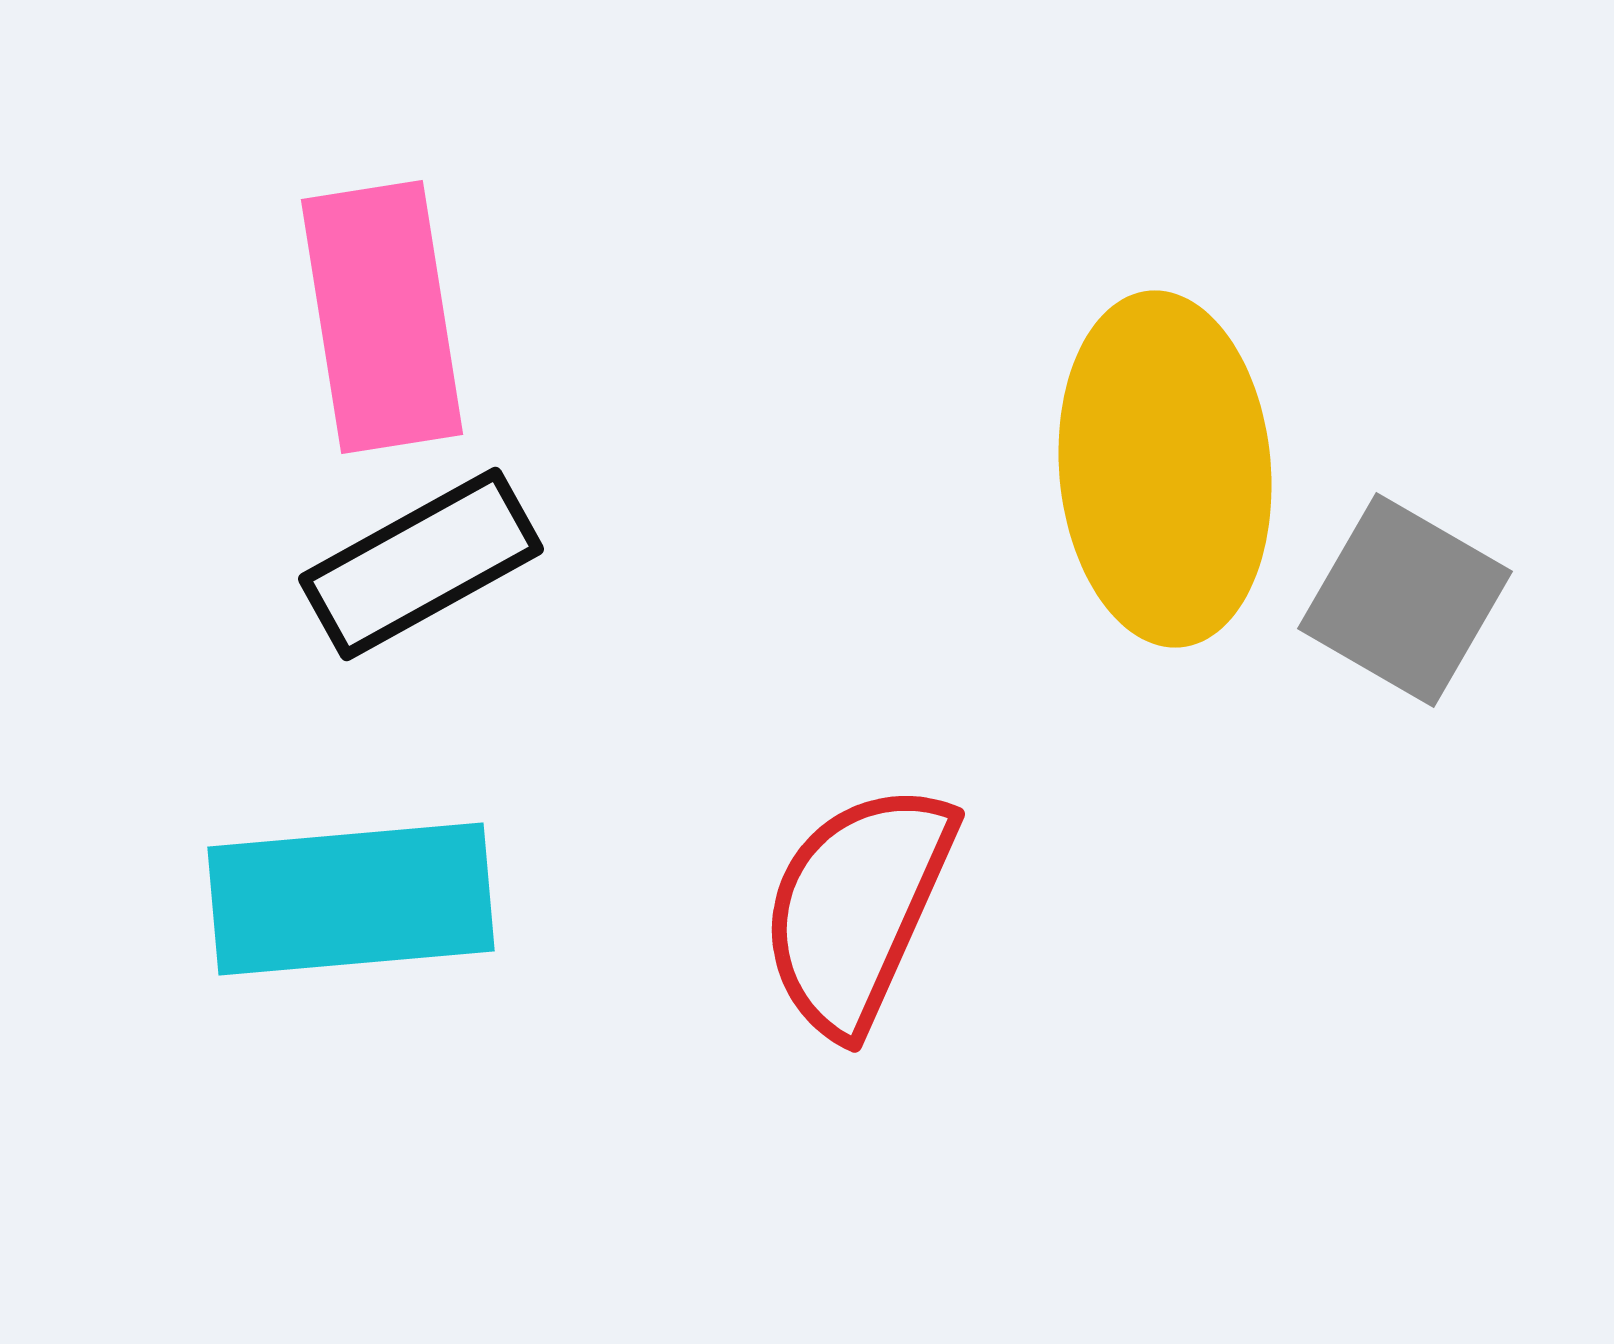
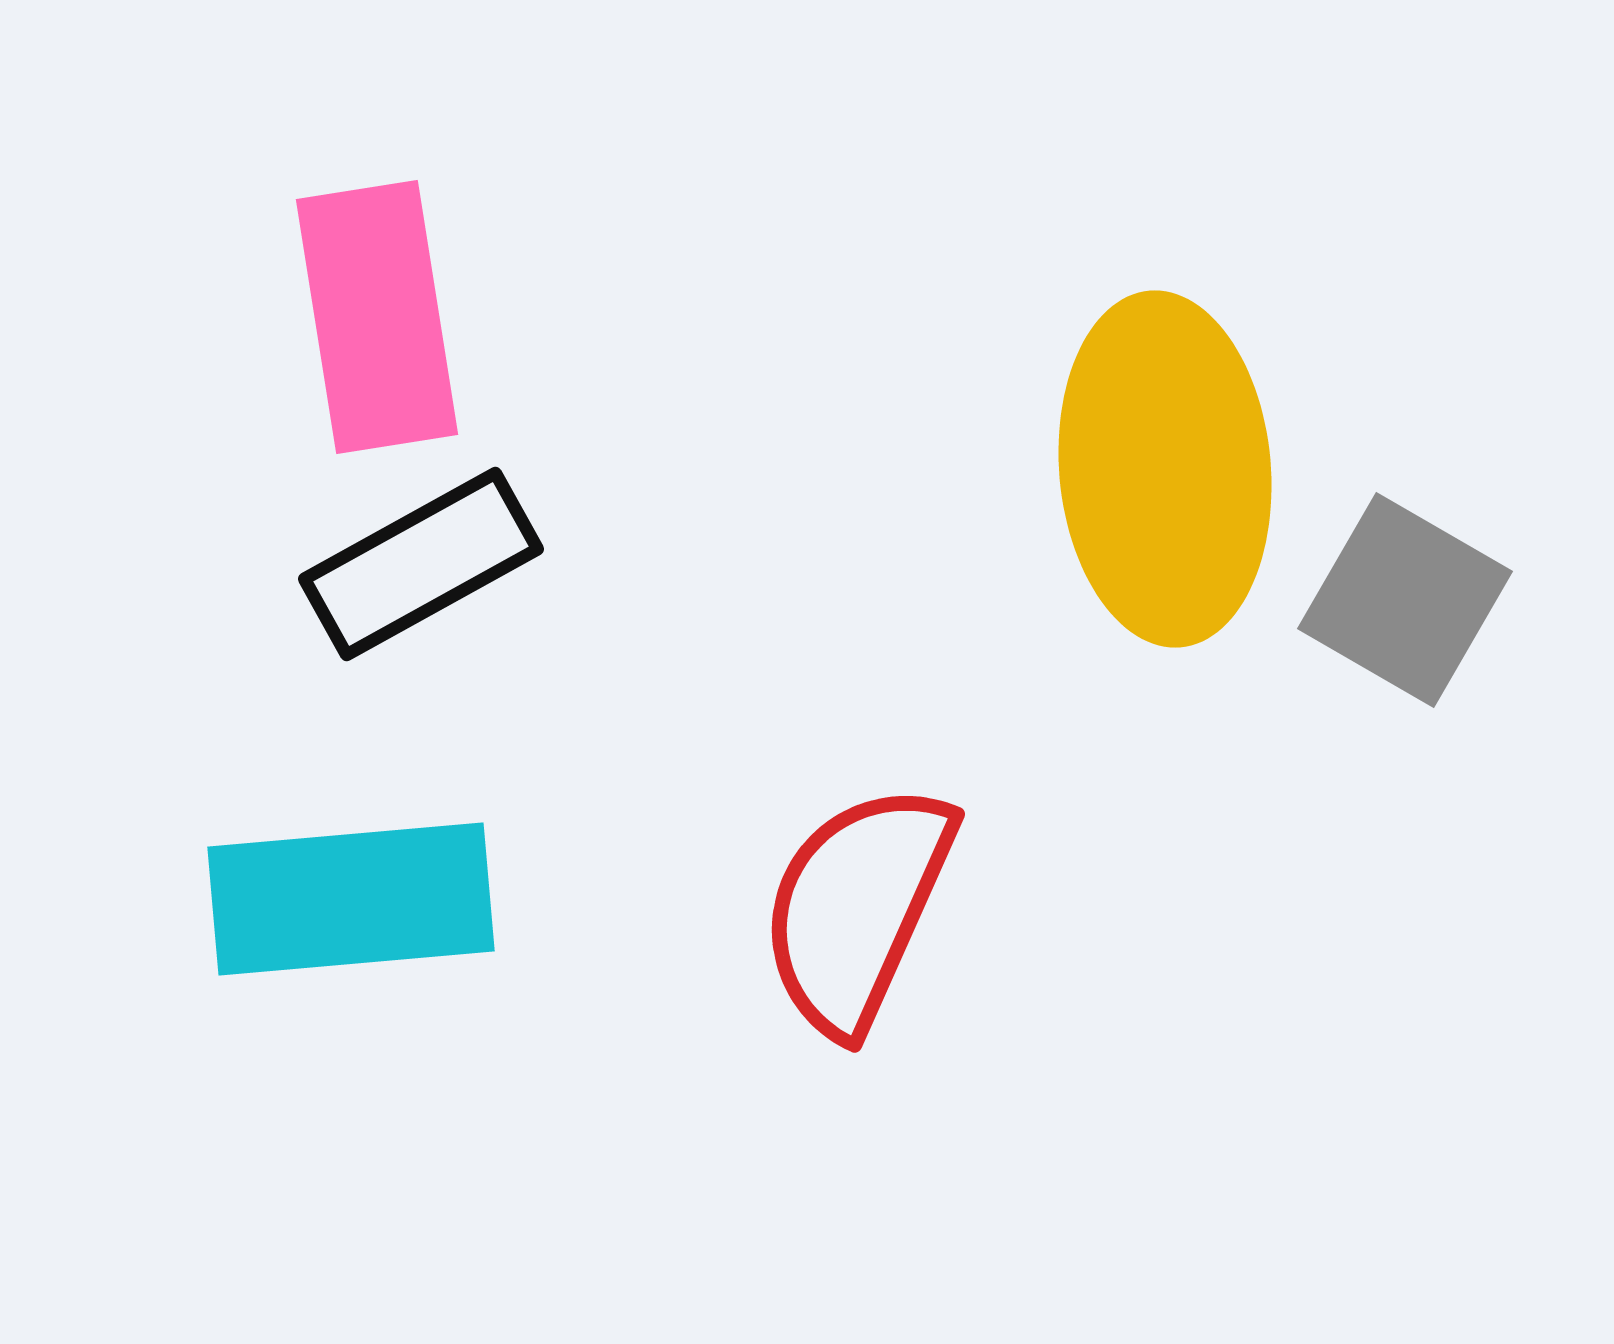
pink rectangle: moved 5 px left
